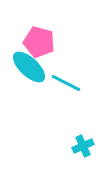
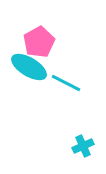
pink pentagon: rotated 28 degrees clockwise
cyan ellipse: rotated 12 degrees counterclockwise
